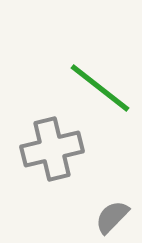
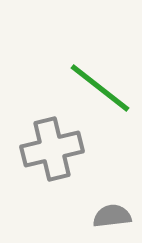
gray semicircle: moved 1 px up; rotated 39 degrees clockwise
